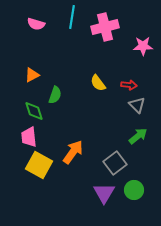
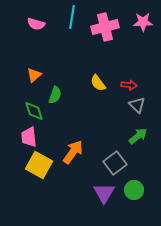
pink star: moved 24 px up
orange triangle: moved 2 px right; rotated 14 degrees counterclockwise
